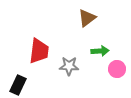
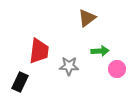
black rectangle: moved 2 px right, 3 px up
